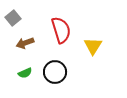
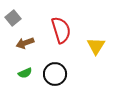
yellow triangle: moved 3 px right
black circle: moved 2 px down
